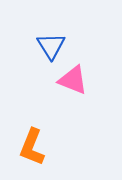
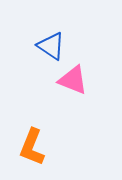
blue triangle: rotated 24 degrees counterclockwise
